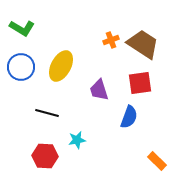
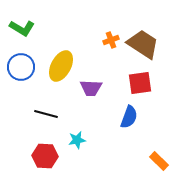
purple trapezoid: moved 8 px left, 2 px up; rotated 70 degrees counterclockwise
black line: moved 1 px left, 1 px down
orange rectangle: moved 2 px right
